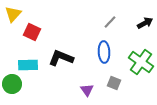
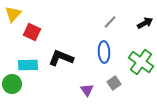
gray square: rotated 32 degrees clockwise
